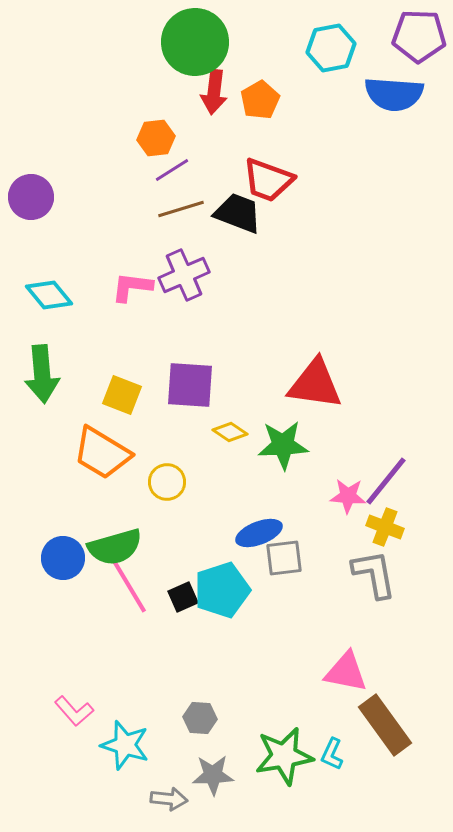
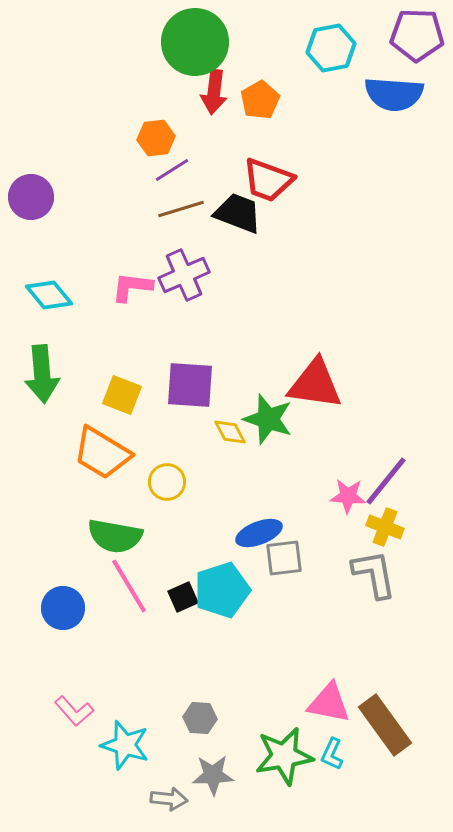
purple pentagon at (419, 36): moved 2 px left, 1 px up
yellow diamond at (230, 432): rotated 28 degrees clockwise
green star at (283, 445): moved 15 px left, 26 px up; rotated 21 degrees clockwise
green semicircle at (115, 547): moved 11 px up; rotated 26 degrees clockwise
blue circle at (63, 558): moved 50 px down
pink triangle at (346, 672): moved 17 px left, 31 px down
